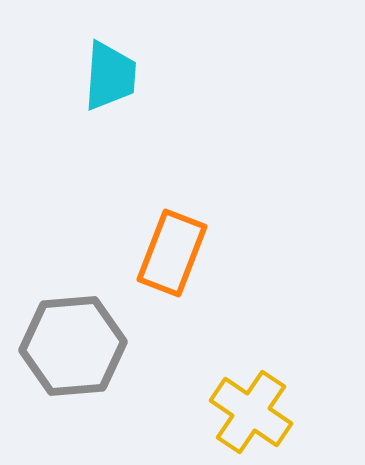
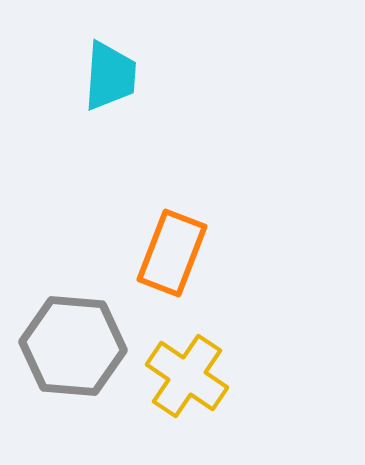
gray hexagon: rotated 10 degrees clockwise
yellow cross: moved 64 px left, 36 px up
